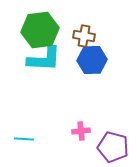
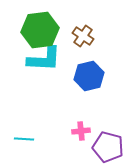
brown cross: moved 1 px left; rotated 25 degrees clockwise
blue hexagon: moved 3 px left, 16 px down; rotated 12 degrees counterclockwise
purple pentagon: moved 5 px left
